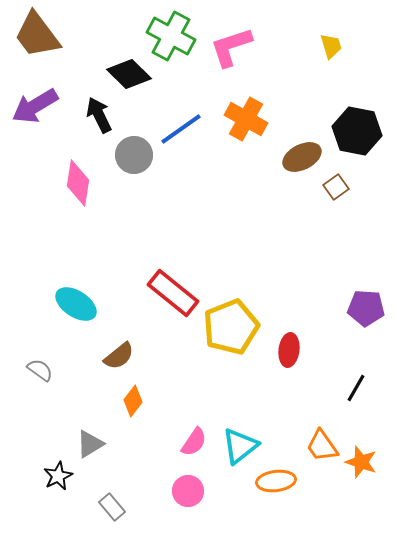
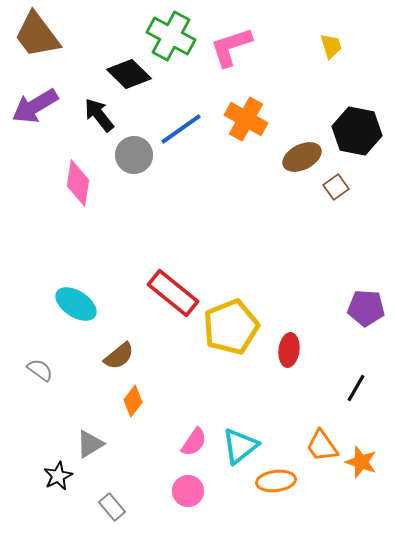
black arrow: rotated 12 degrees counterclockwise
